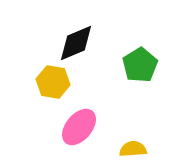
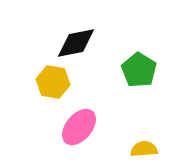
black diamond: rotated 12 degrees clockwise
green pentagon: moved 1 px left, 5 px down; rotated 8 degrees counterclockwise
yellow semicircle: moved 11 px right
